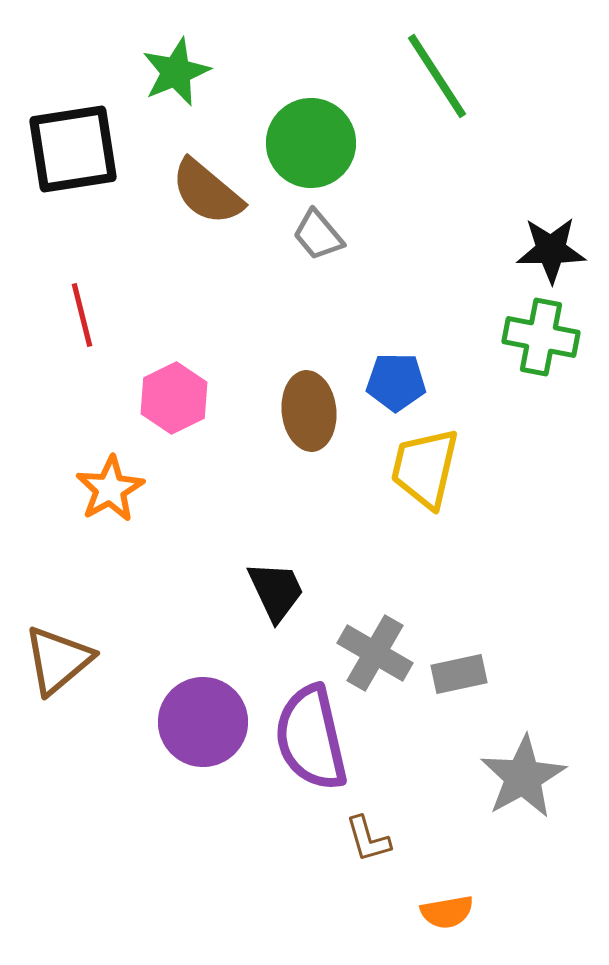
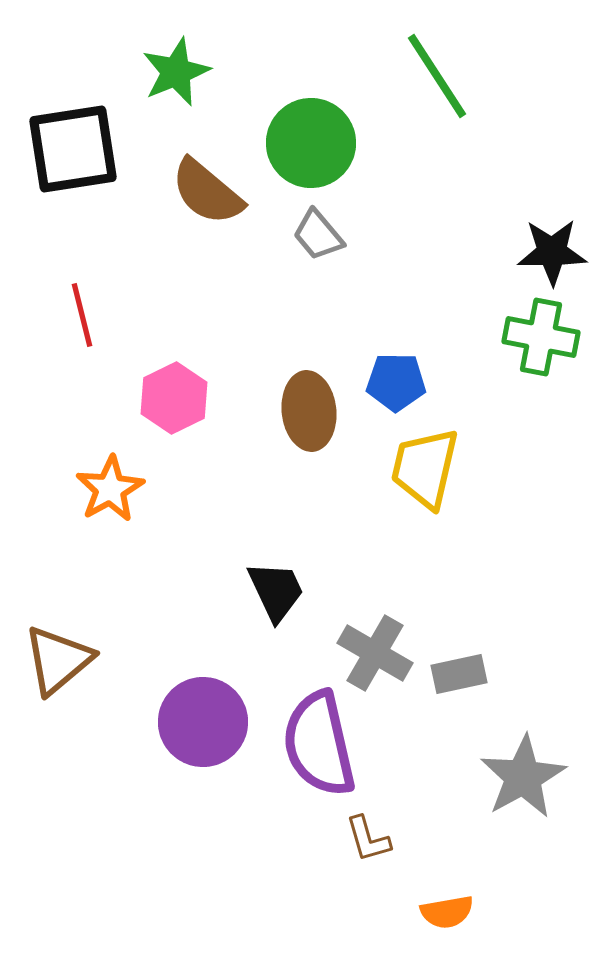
black star: moved 1 px right, 2 px down
purple semicircle: moved 8 px right, 6 px down
